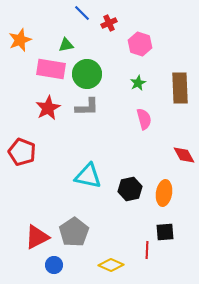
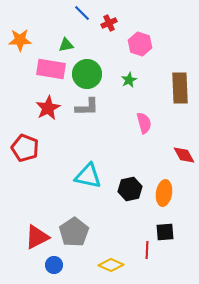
orange star: rotated 20 degrees clockwise
green star: moved 9 px left, 3 px up
pink semicircle: moved 4 px down
red pentagon: moved 3 px right, 4 px up
